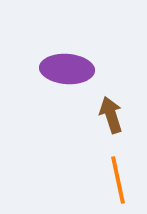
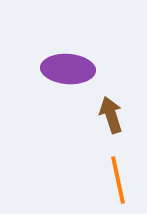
purple ellipse: moved 1 px right
